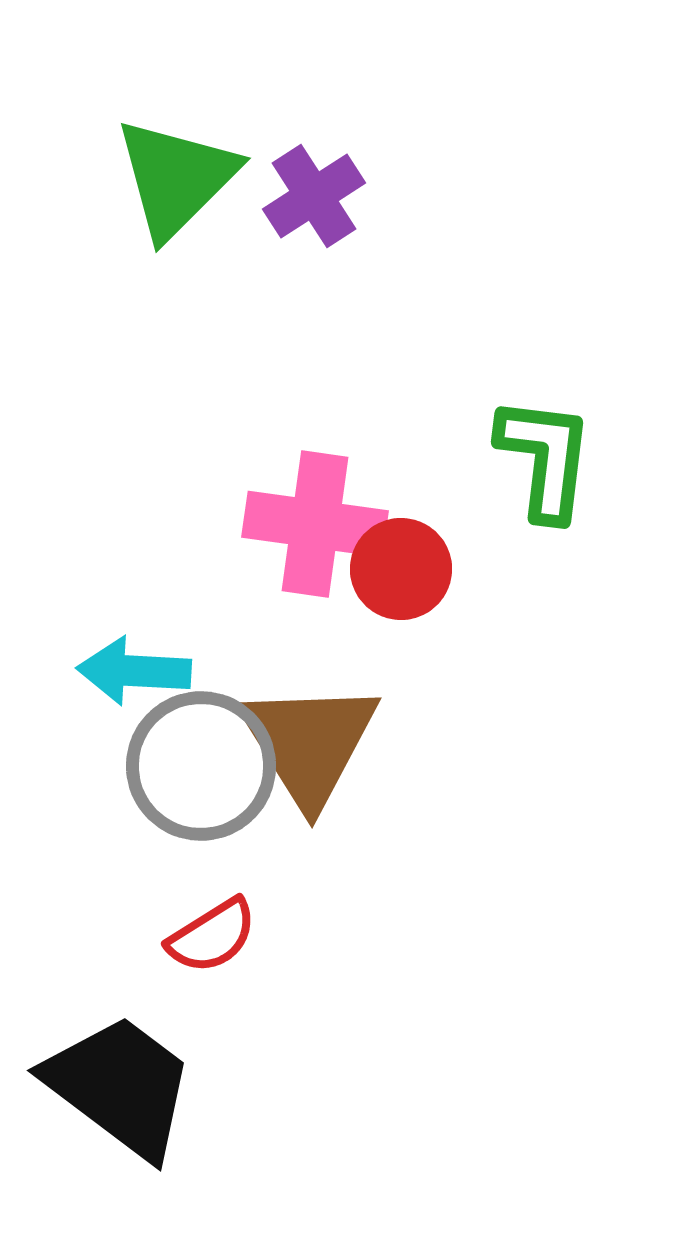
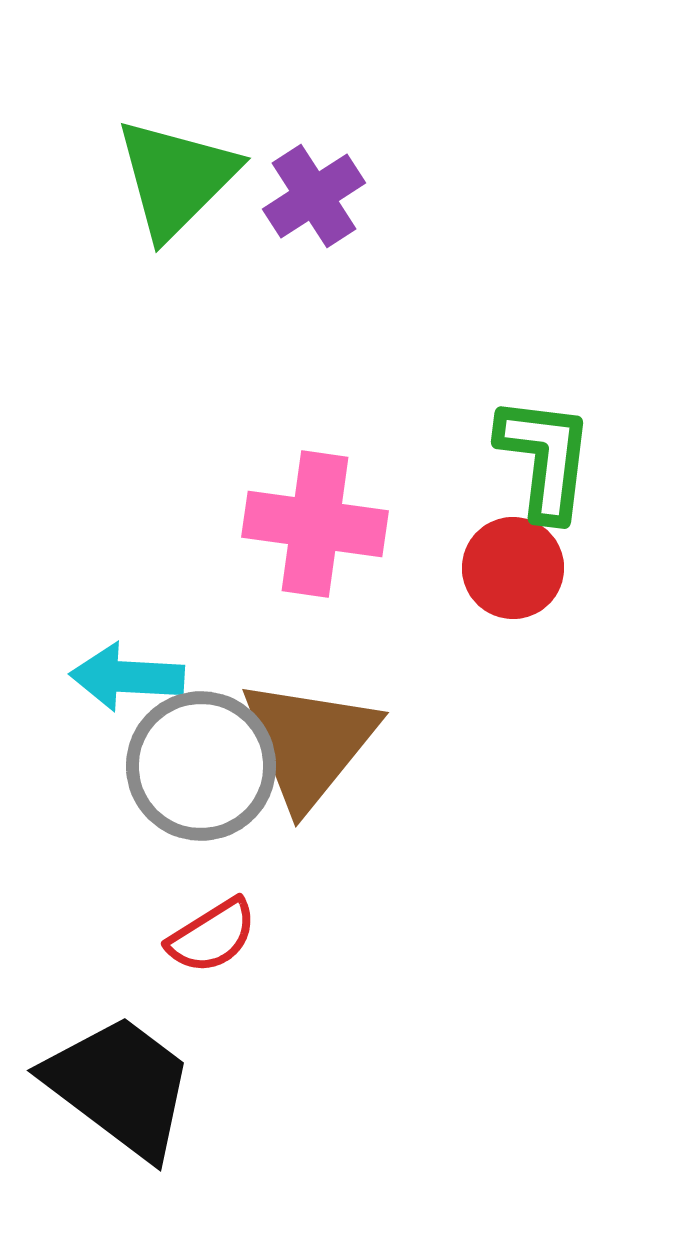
red circle: moved 112 px right, 1 px up
cyan arrow: moved 7 px left, 6 px down
brown triangle: rotated 11 degrees clockwise
